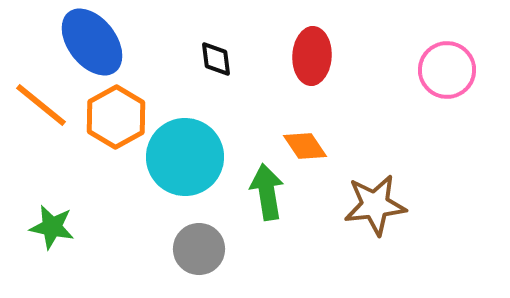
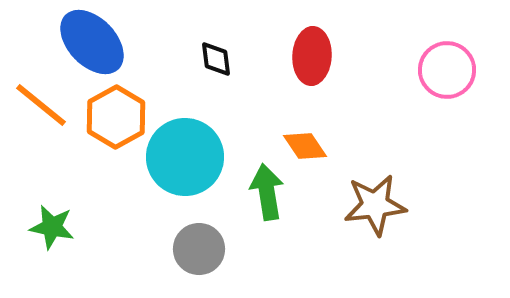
blue ellipse: rotated 6 degrees counterclockwise
